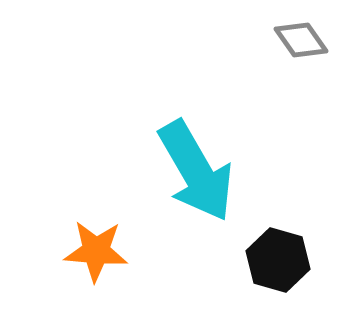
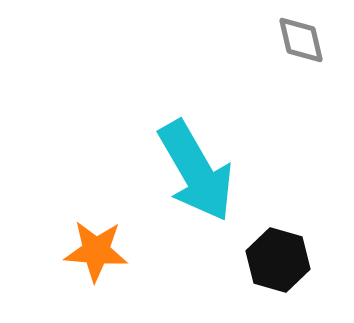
gray diamond: rotated 22 degrees clockwise
